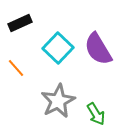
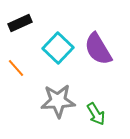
gray star: rotated 24 degrees clockwise
